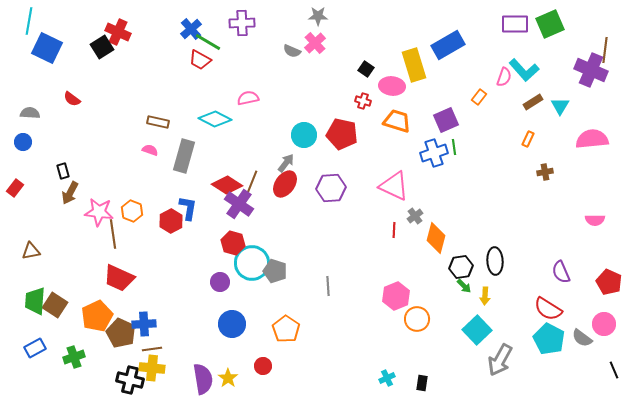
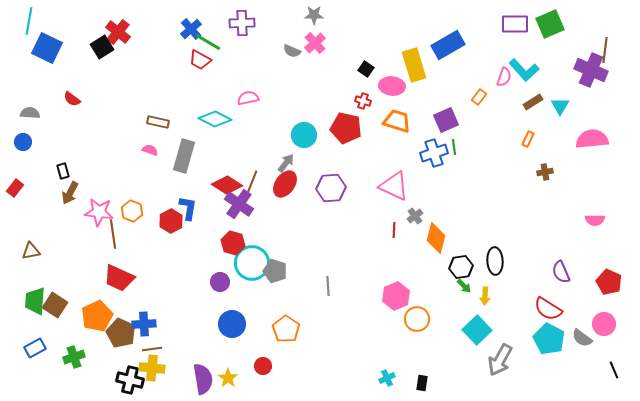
gray star at (318, 16): moved 4 px left, 1 px up
red cross at (118, 32): rotated 15 degrees clockwise
red pentagon at (342, 134): moved 4 px right, 6 px up
